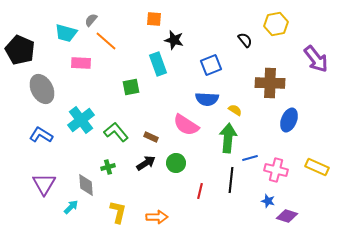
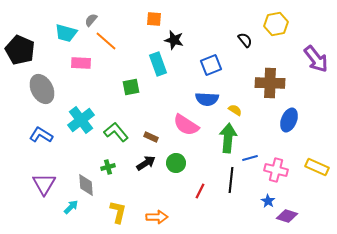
red line: rotated 14 degrees clockwise
blue star: rotated 16 degrees clockwise
